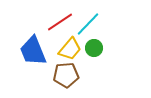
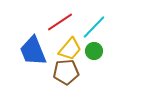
cyan line: moved 6 px right, 3 px down
green circle: moved 3 px down
brown pentagon: moved 3 px up
